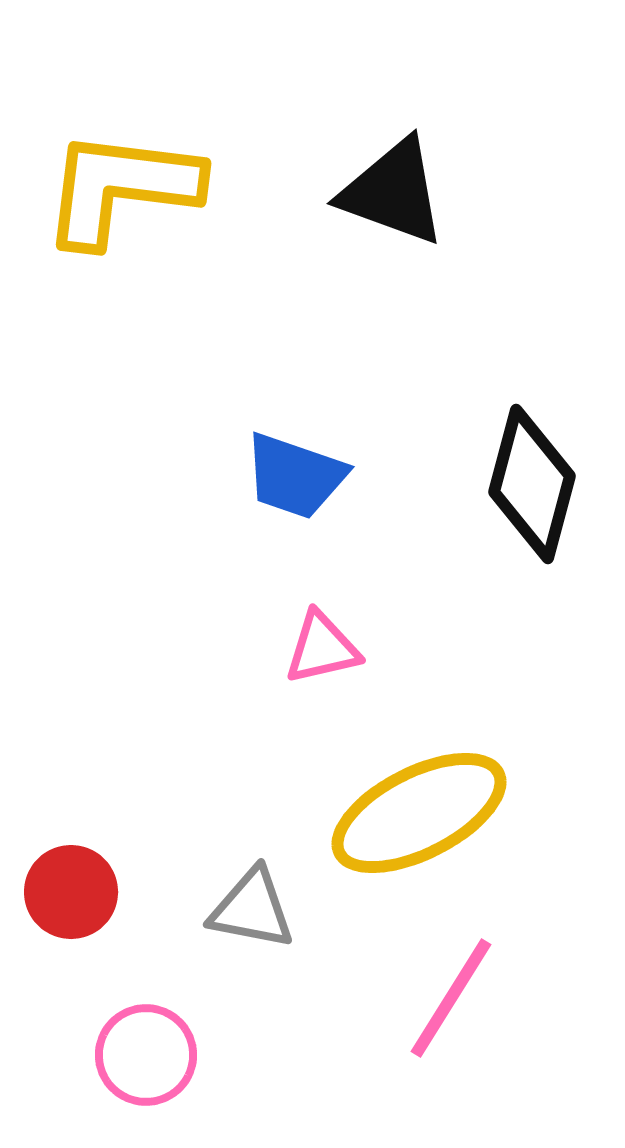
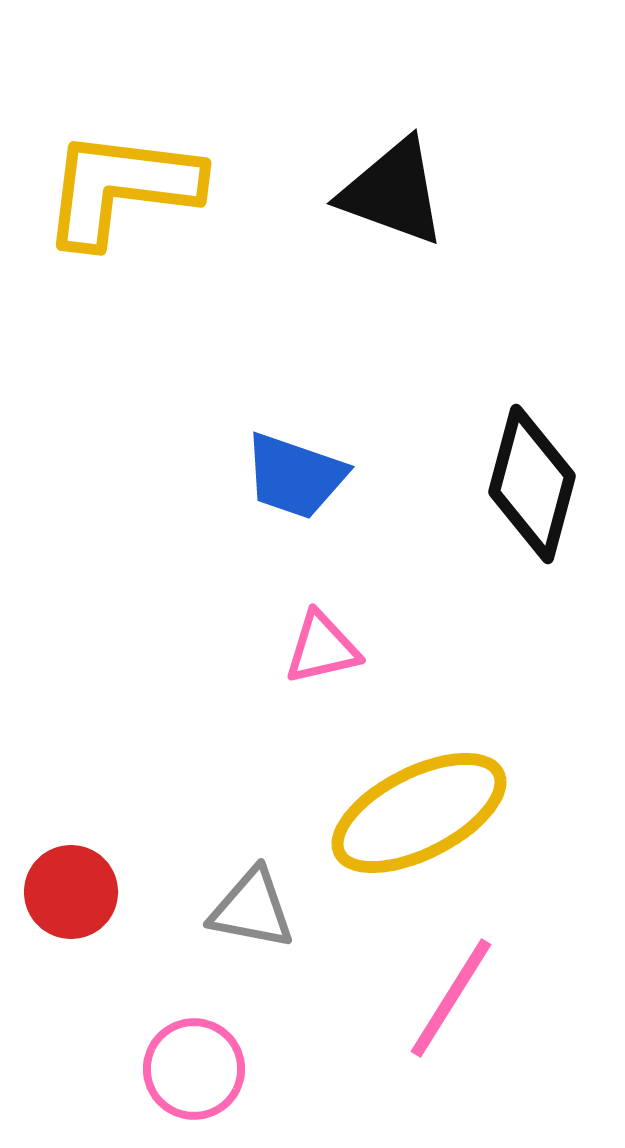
pink circle: moved 48 px right, 14 px down
